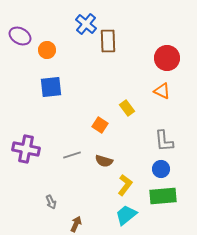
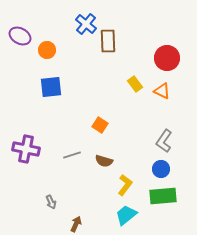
yellow rectangle: moved 8 px right, 24 px up
gray L-shape: rotated 40 degrees clockwise
